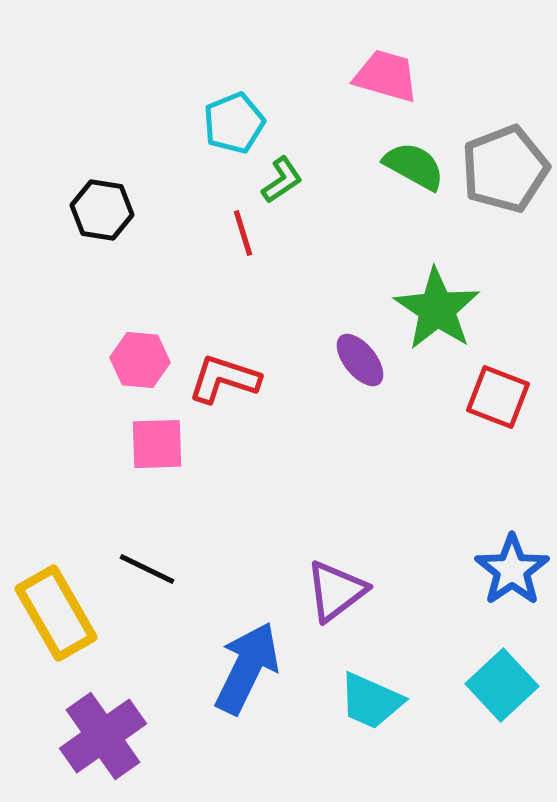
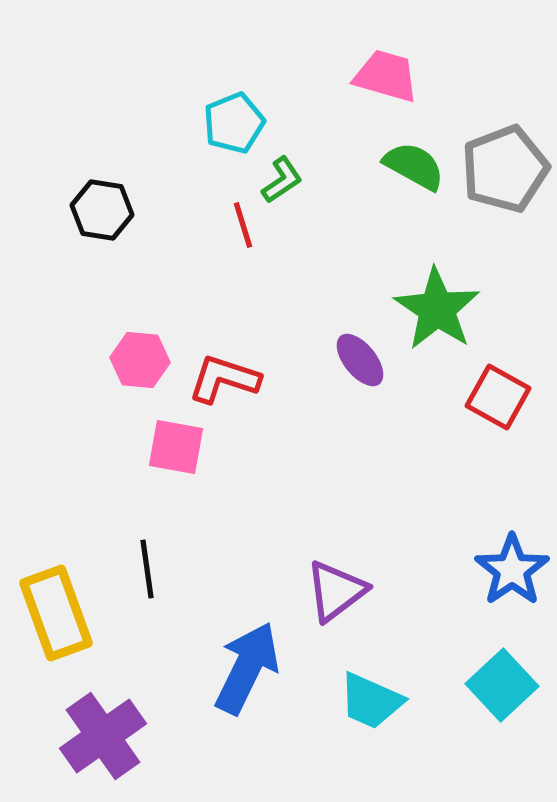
red line: moved 8 px up
red square: rotated 8 degrees clockwise
pink square: moved 19 px right, 3 px down; rotated 12 degrees clockwise
black line: rotated 56 degrees clockwise
yellow rectangle: rotated 10 degrees clockwise
